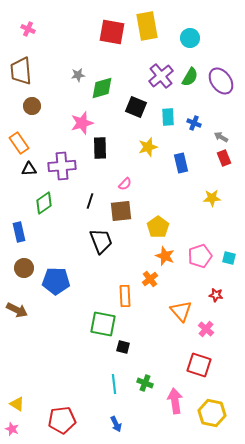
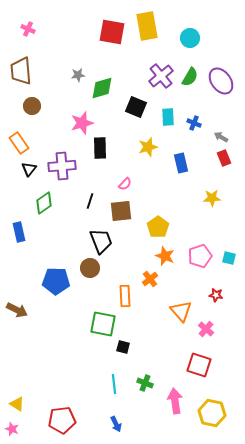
black triangle at (29, 169): rotated 49 degrees counterclockwise
brown circle at (24, 268): moved 66 px right
